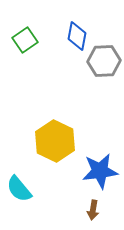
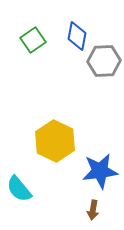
green square: moved 8 px right
